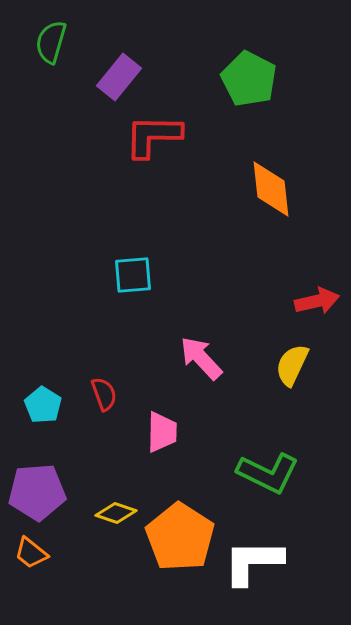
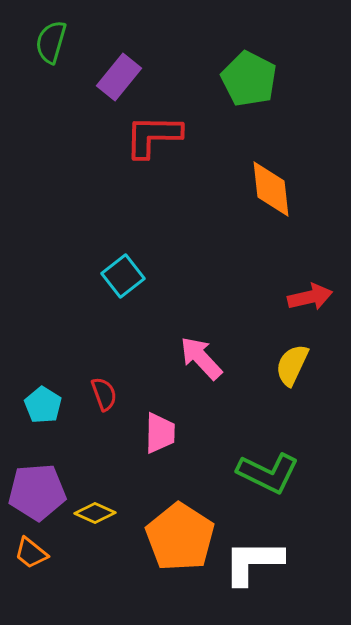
cyan square: moved 10 px left, 1 px down; rotated 33 degrees counterclockwise
red arrow: moved 7 px left, 4 px up
pink trapezoid: moved 2 px left, 1 px down
yellow diamond: moved 21 px left; rotated 6 degrees clockwise
